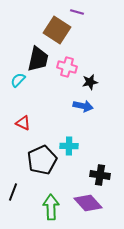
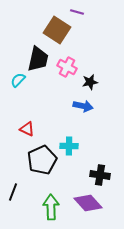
pink cross: rotated 12 degrees clockwise
red triangle: moved 4 px right, 6 px down
